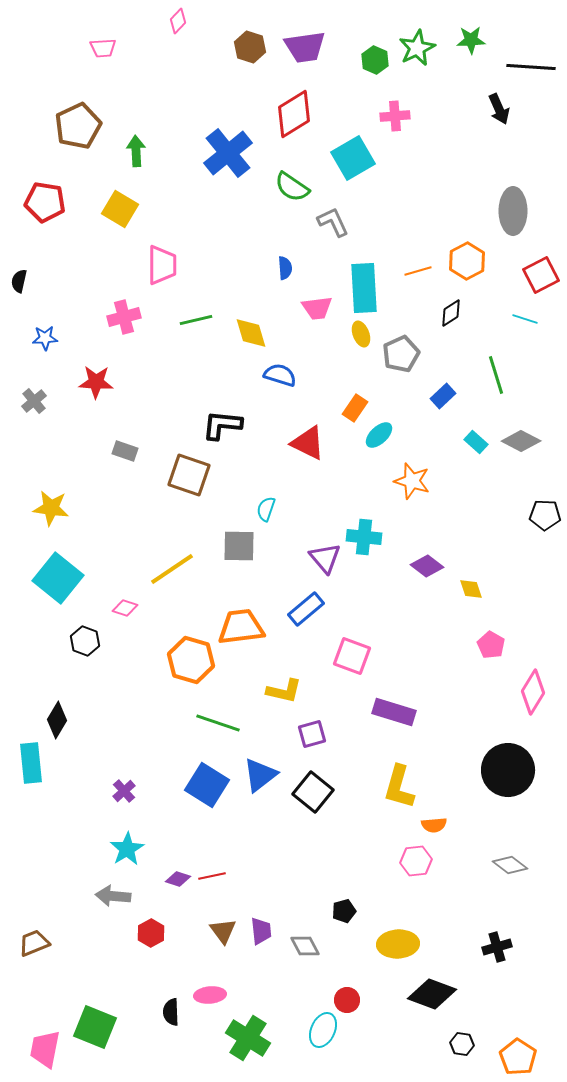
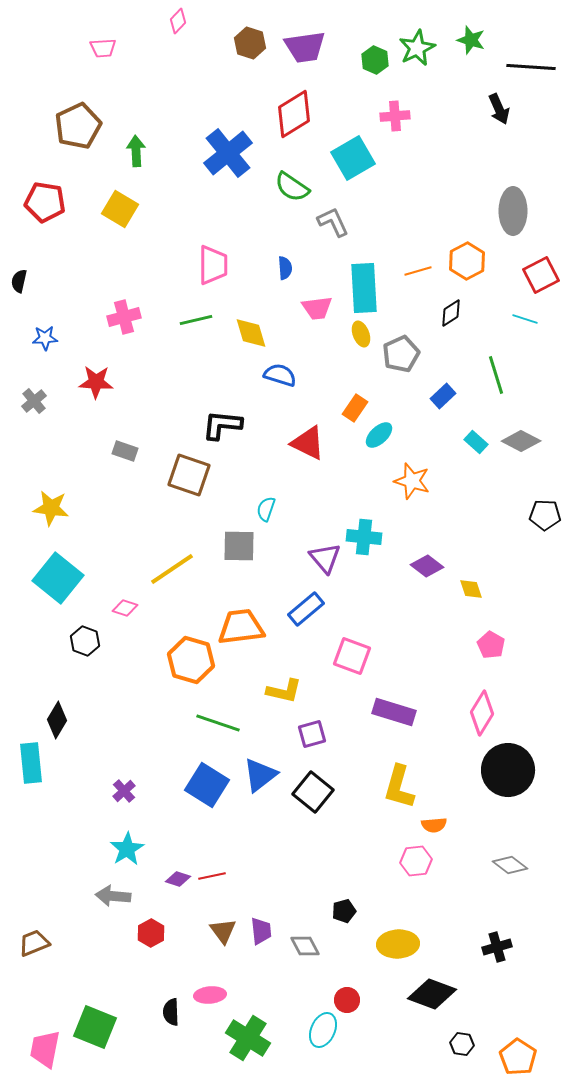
green star at (471, 40): rotated 20 degrees clockwise
brown hexagon at (250, 47): moved 4 px up
pink trapezoid at (162, 265): moved 51 px right
pink diamond at (533, 692): moved 51 px left, 21 px down
